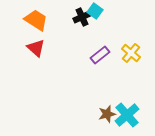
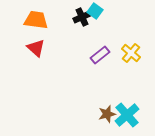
orange trapezoid: rotated 25 degrees counterclockwise
